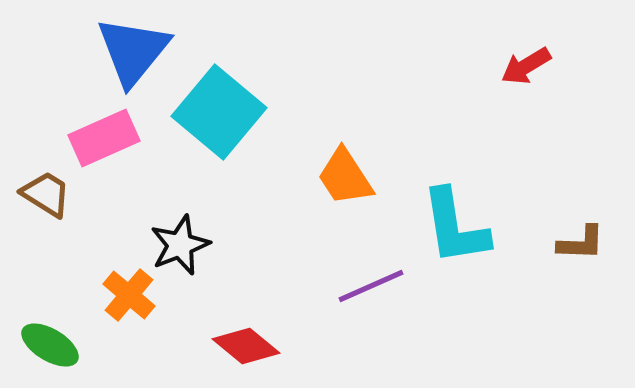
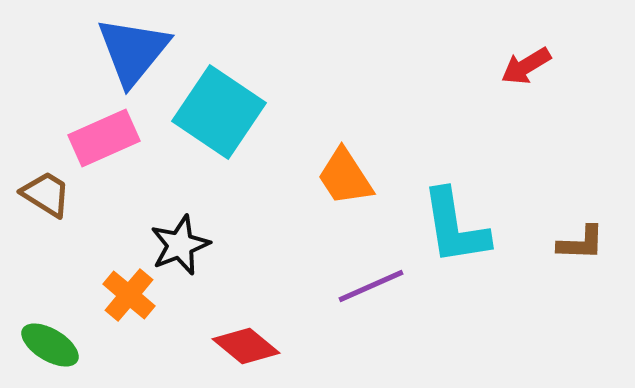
cyan square: rotated 6 degrees counterclockwise
